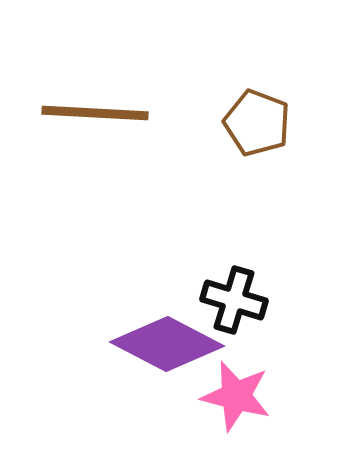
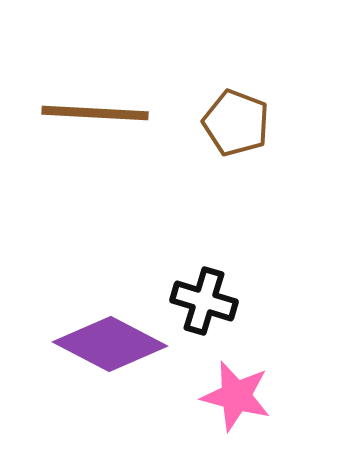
brown pentagon: moved 21 px left
black cross: moved 30 px left, 1 px down
purple diamond: moved 57 px left
